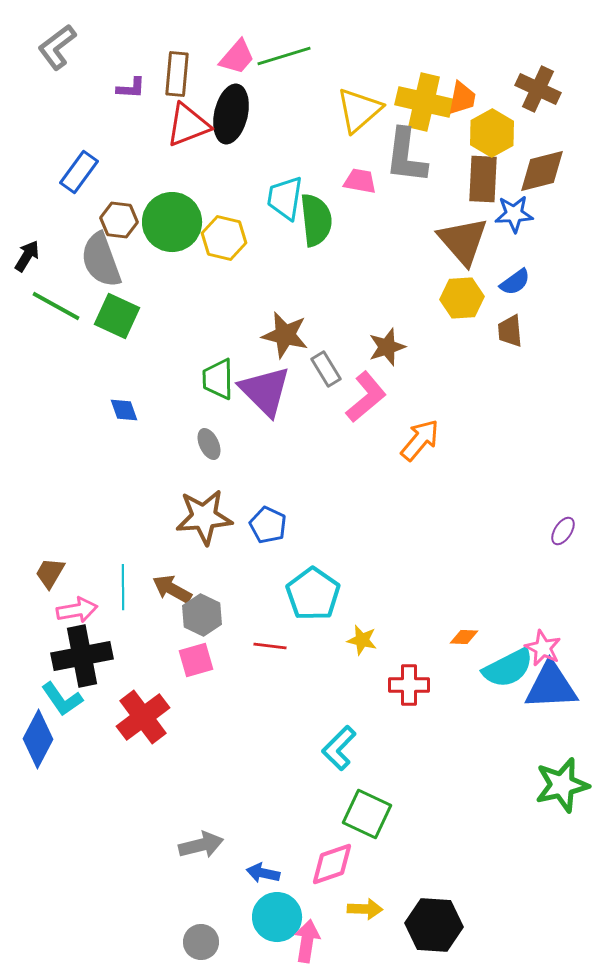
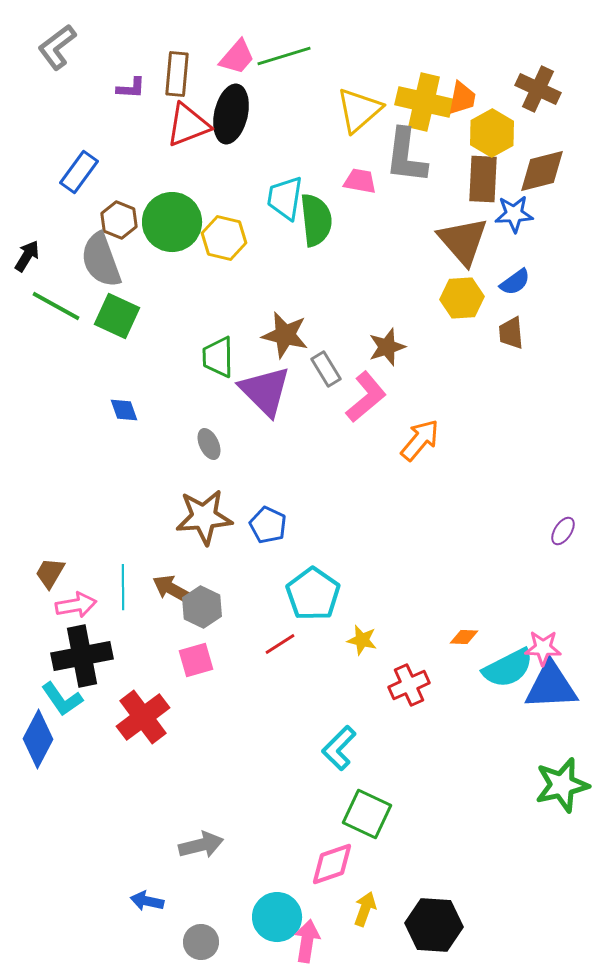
brown hexagon at (119, 220): rotated 15 degrees clockwise
brown trapezoid at (510, 331): moved 1 px right, 2 px down
green trapezoid at (218, 379): moved 22 px up
pink arrow at (77, 610): moved 1 px left, 5 px up
gray hexagon at (202, 615): moved 8 px up
red line at (270, 646): moved 10 px right, 2 px up; rotated 40 degrees counterclockwise
pink star at (543, 648): rotated 24 degrees counterclockwise
red cross at (409, 685): rotated 24 degrees counterclockwise
blue arrow at (263, 873): moved 116 px left, 28 px down
yellow arrow at (365, 909): rotated 72 degrees counterclockwise
